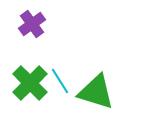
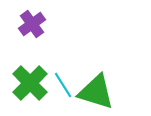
cyan line: moved 3 px right, 4 px down
